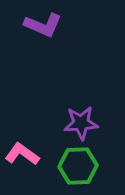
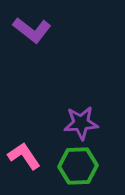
purple L-shape: moved 11 px left, 5 px down; rotated 15 degrees clockwise
pink L-shape: moved 2 px right, 2 px down; rotated 20 degrees clockwise
